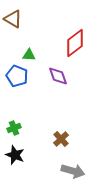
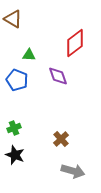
blue pentagon: moved 4 px down
